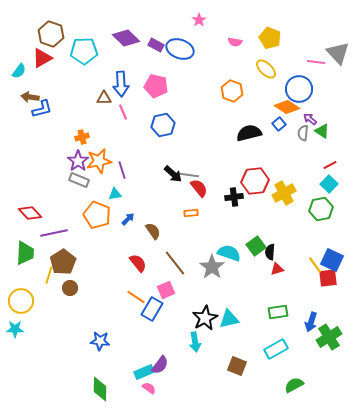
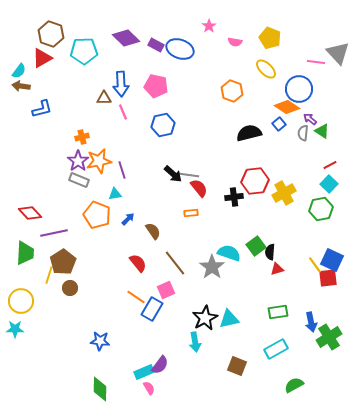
pink star at (199, 20): moved 10 px right, 6 px down
brown arrow at (30, 97): moved 9 px left, 11 px up
blue arrow at (311, 322): rotated 30 degrees counterclockwise
pink semicircle at (149, 388): rotated 24 degrees clockwise
